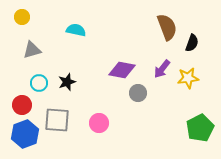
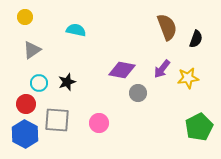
yellow circle: moved 3 px right
black semicircle: moved 4 px right, 4 px up
gray triangle: rotated 18 degrees counterclockwise
red circle: moved 4 px right, 1 px up
green pentagon: moved 1 px left, 1 px up
blue hexagon: rotated 12 degrees counterclockwise
